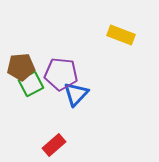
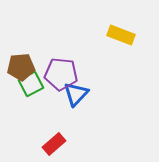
red rectangle: moved 1 px up
